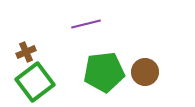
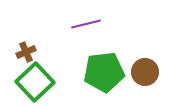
green square: rotated 6 degrees counterclockwise
